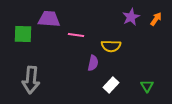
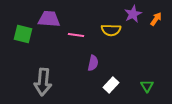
purple star: moved 2 px right, 3 px up
green square: rotated 12 degrees clockwise
yellow semicircle: moved 16 px up
gray arrow: moved 12 px right, 2 px down
